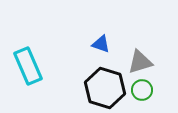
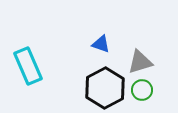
black hexagon: rotated 15 degrees clockwise
